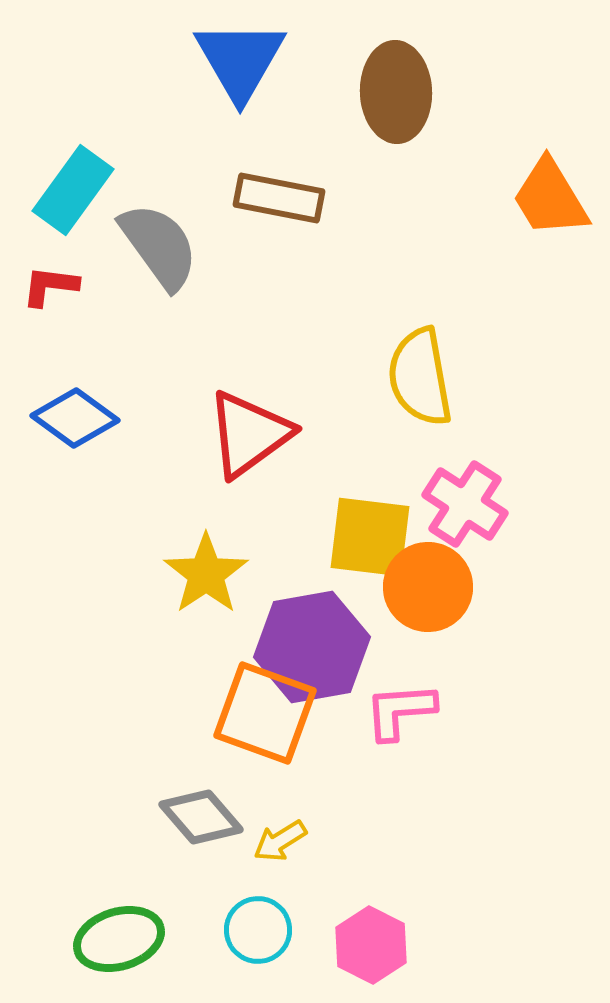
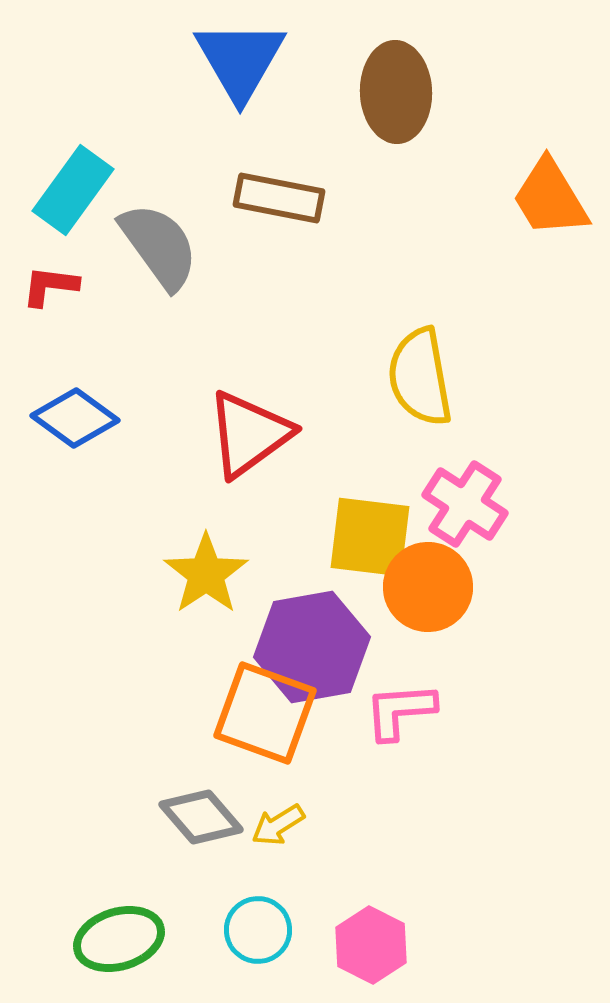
yellow arrow: moved 2 px left, 16 px up
